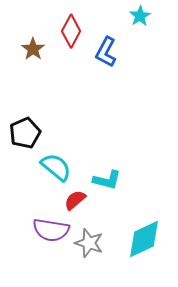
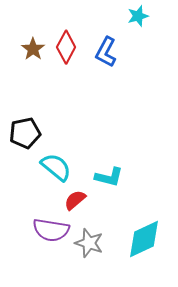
cyan star: moved 2 px left; rotated 15 degrees clockwise
red diamond: moved 5 px left, 16 px down
black pentagon: rotated 12 degrees clockwise
cyan L-shape: moved 2 px right, 3 px up
